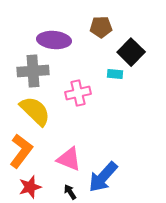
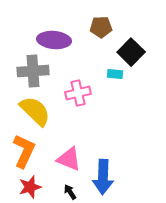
orange L-shape: moved 3 px right; rotated 12 degrees counterclockwise
blue arrow: rotated 40 degrees counterclockwise
